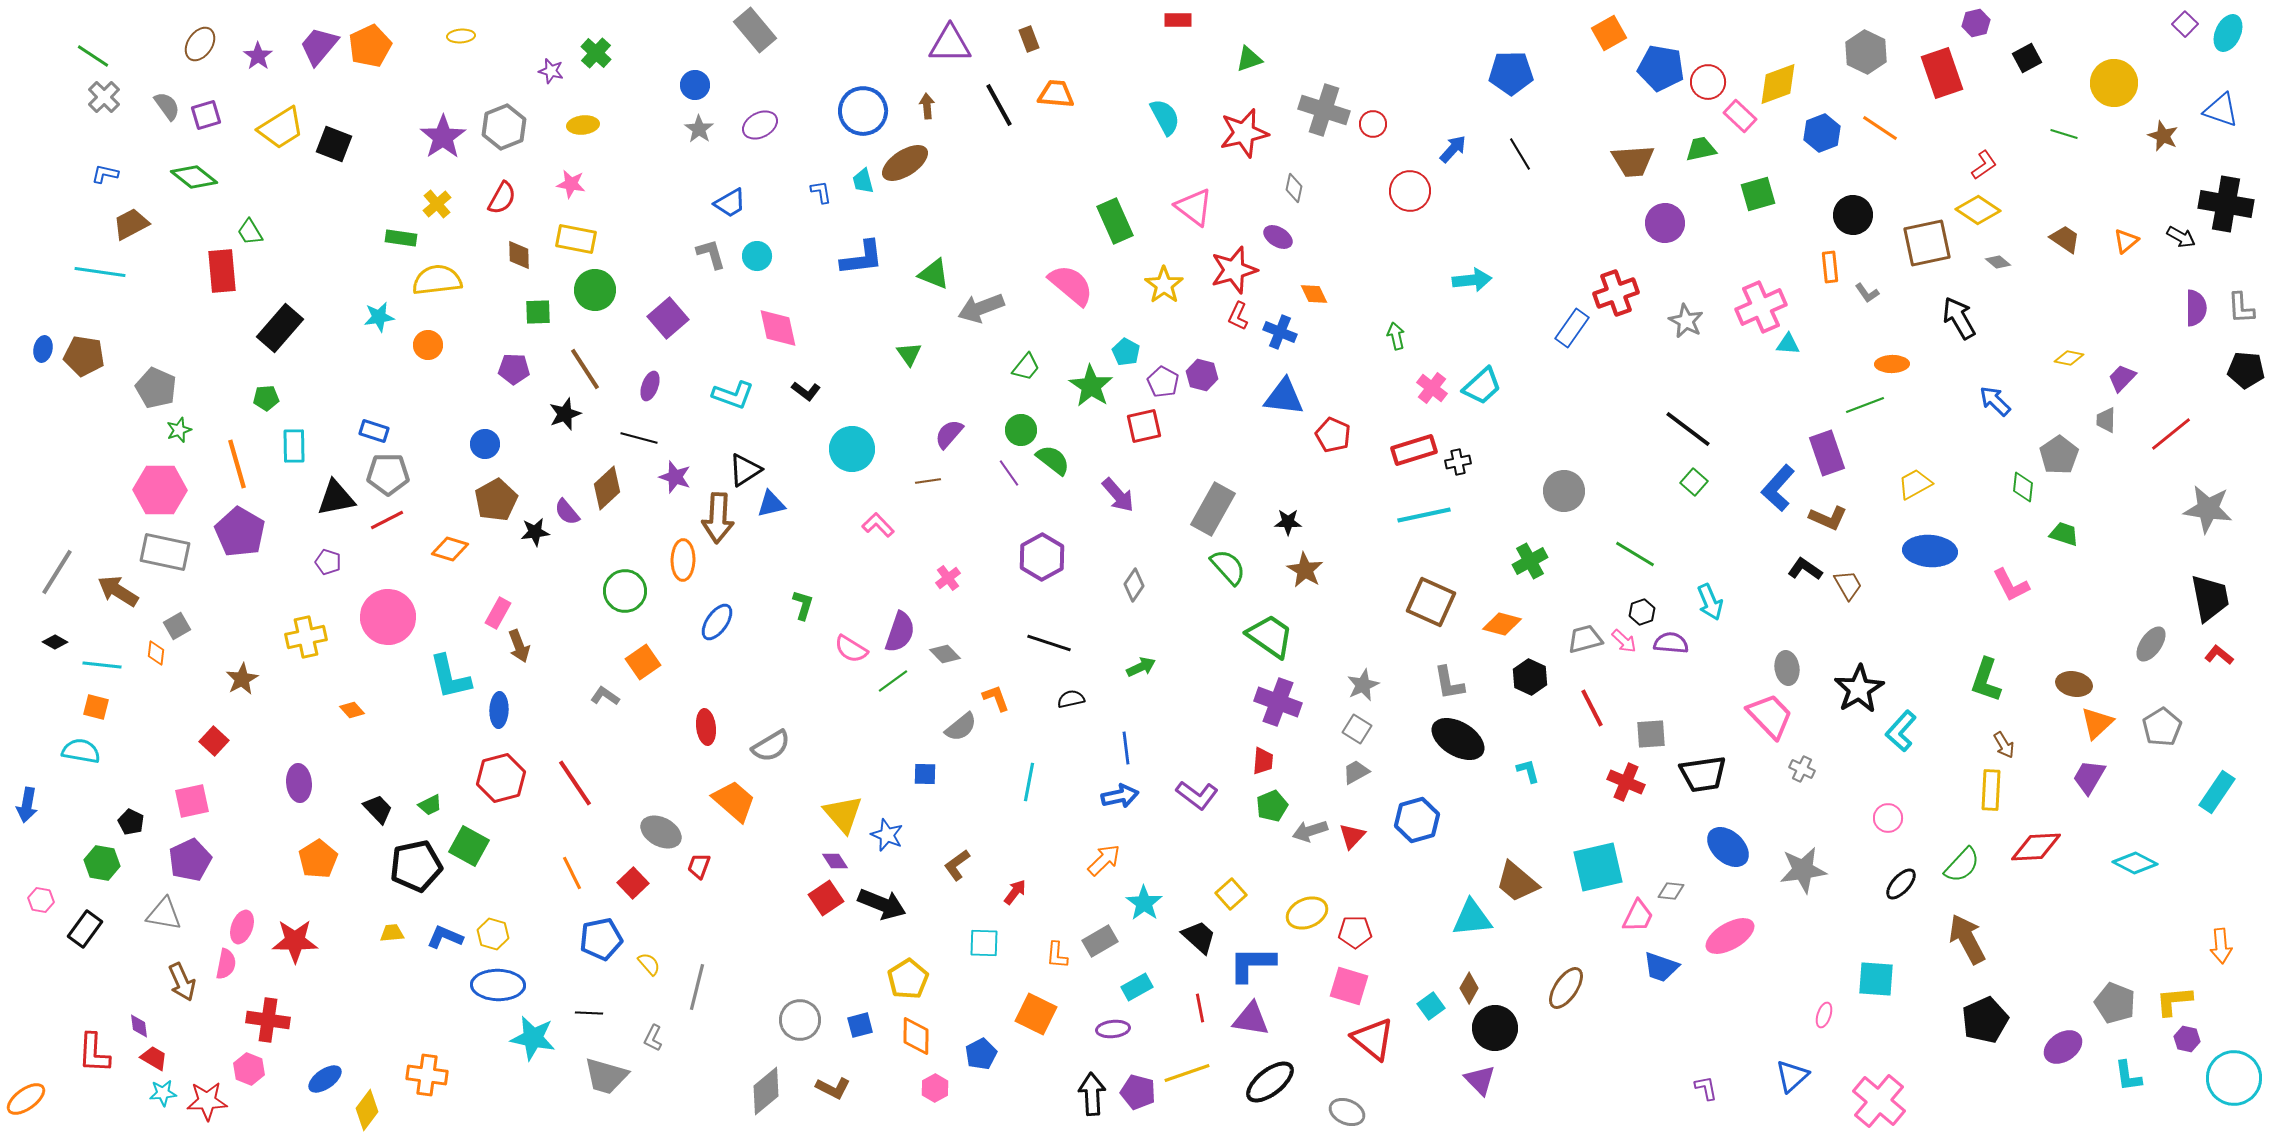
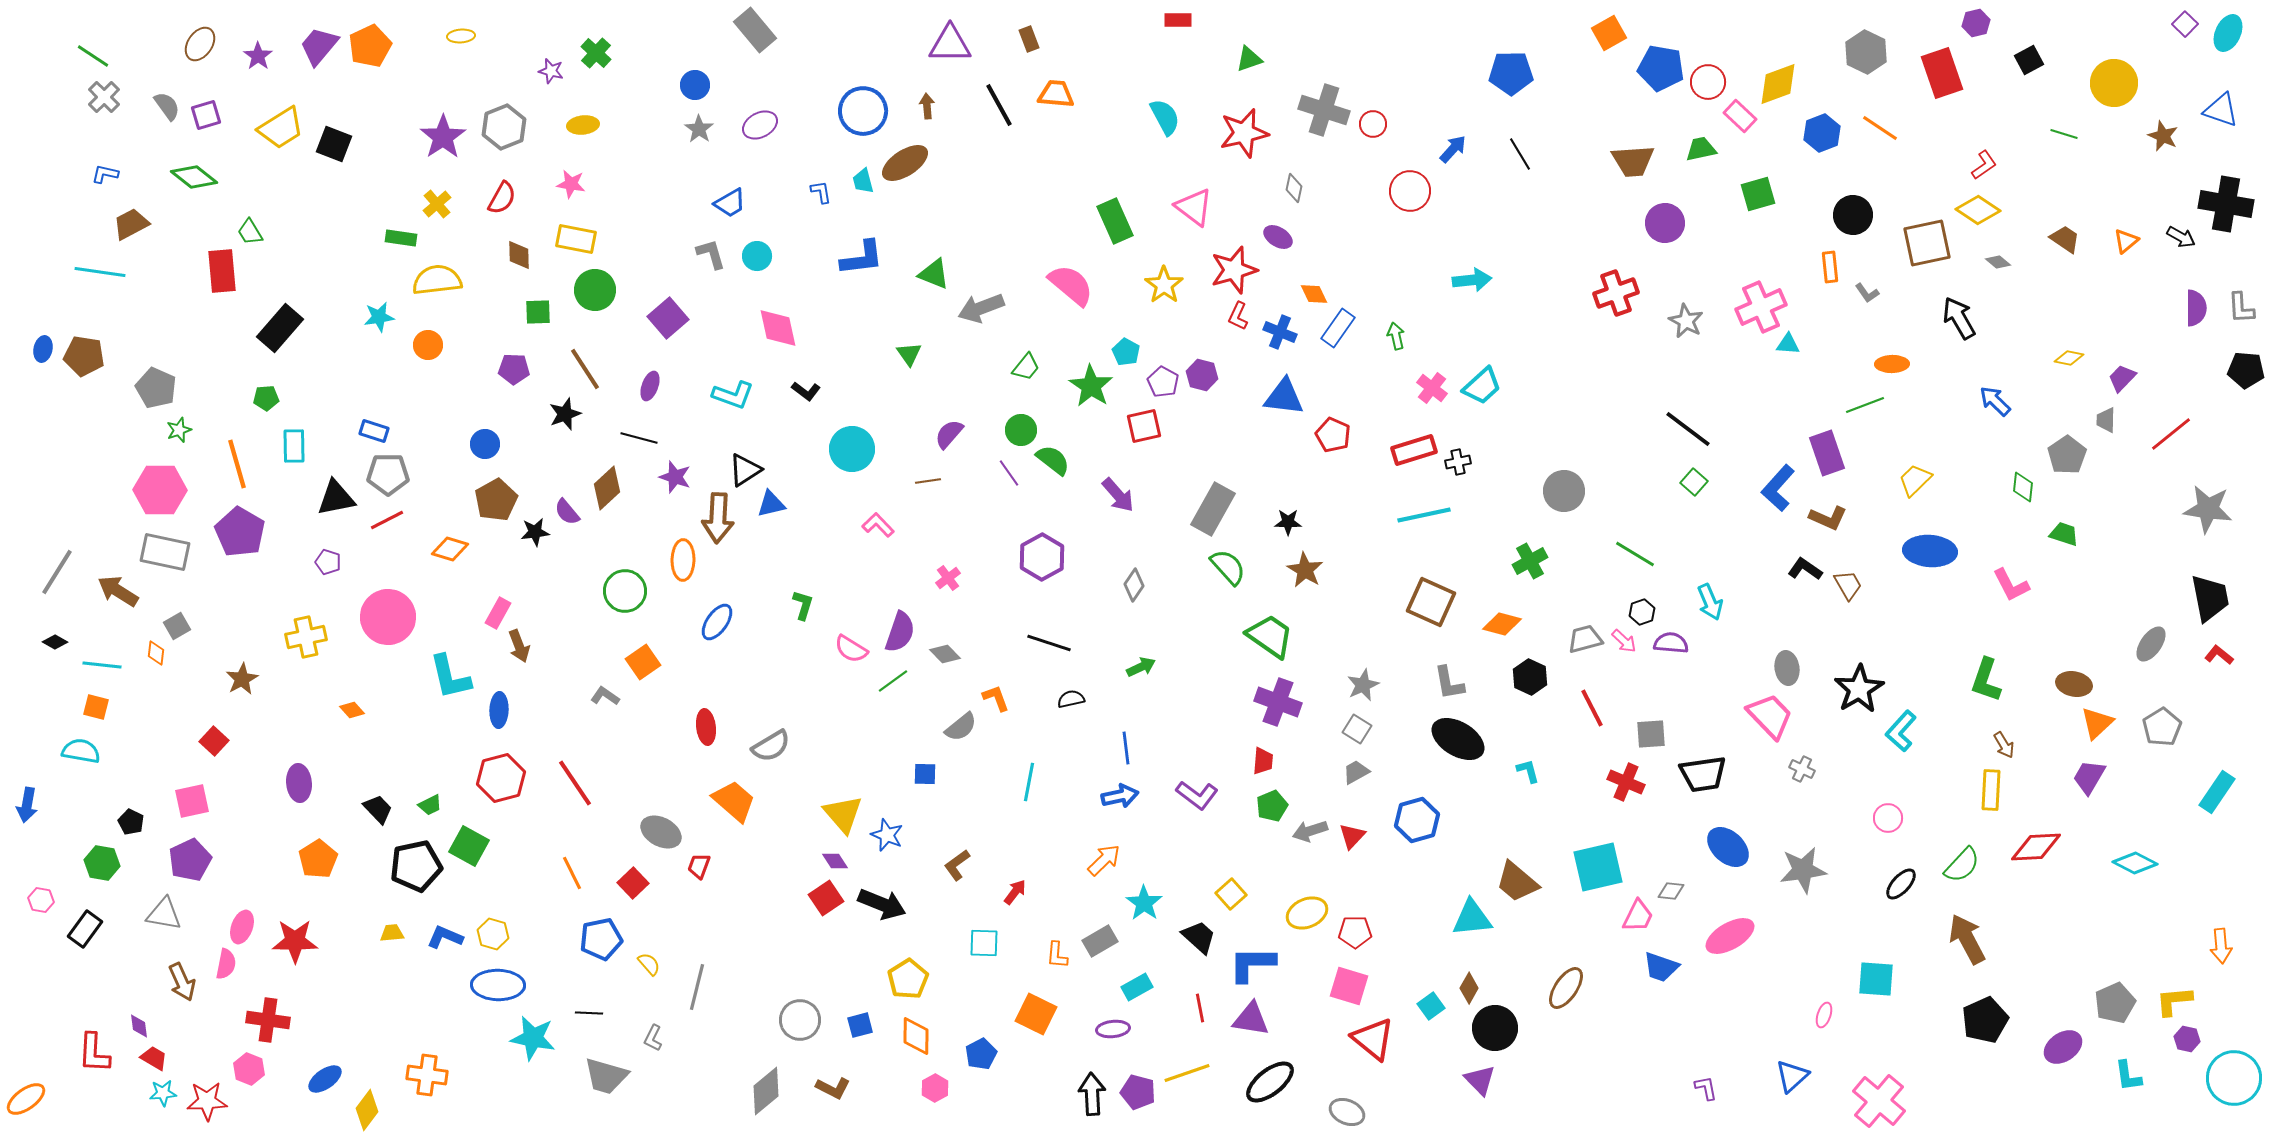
black square at (2027, 58): moved 2 px right, 2 px down
blue rectangle at (1572, 328): moved 234 px left
gray pentagon at (2059, 455): moved 8 px right
yellow trapezoid at (1915, 484): moved 4 px up; rotated 15 degrees counterclockwise
gray pentagon at (2115, 1003): rotated 27 degrees clockwise
